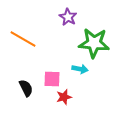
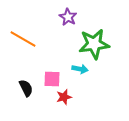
green star: moved 1 px down; rotated 12 degrees counterclockwise
